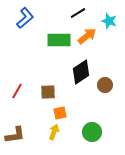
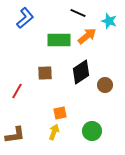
black line: rotated 56 degrees clockwise
brown square: moved 3 px left, 19 px up
green circle: moved 1 px up
